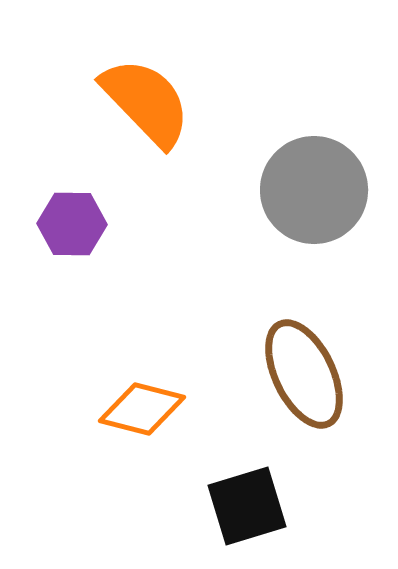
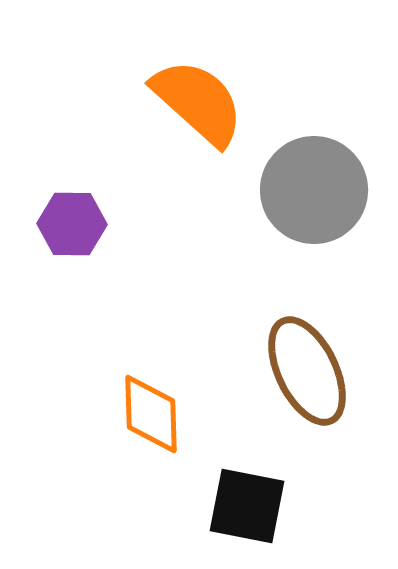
orange semicircle: moved 52 px right; rotated 4 degrees counterclockwise
brown ellipse: moved 3 px right, 3 px up
orange diamond: moved 9 px right, 5 px down; rotated 74 degrees clockwise
black square: rotated 28 degrees clockwise
